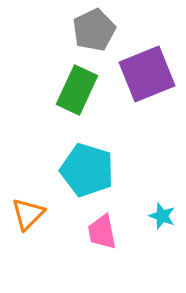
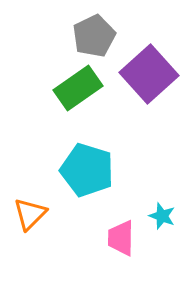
gray pentagon: moved 6 px down
purple square: moved 2 px right; rotated 20 degrees counterclockwise
green rectangle: moved 1 px right, 2 px up; rotated 30 degrees clockwise
orange triangle: moved 2 px right
pink trapezoid: moved 19 px right, 6 px down; rotated 12 degrees clockwise
